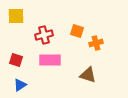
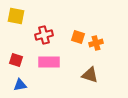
yellow square: rotated 12 degrees clockwise
orange square: moved 1 px right, 6 px down
pink rectangle: moved 1 px left, 2 px down
brown triangle: moved 2 px right
blue triangle: rotated 24 degrees clockwise
